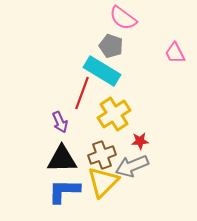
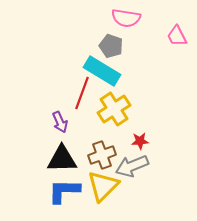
pink semicircle: moved 3 px right; rotated 28 degrees counterclockwise
pink trapezoid: moved 2 px right, 17 px up
yellow cross: moved 5 px up
yellow triangle: moved 4 px down
